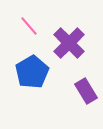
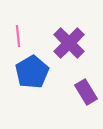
pink line: moved 11 px left, 10 px down; rotated 35 degrees clockwise
purple rectangle: moved 1 px down
